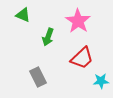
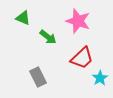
green triangle: moved 3 px down
pink star: rotated 15 degrees counterclockwise
green arrow: rotated 72 degrees counterclockwise
cyan star: moved 1 px left, 3 px up; rotated 28 degrees counterclockwise
